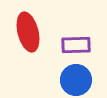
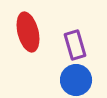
purple rectangle: moved 1 px left; rotated 76 degrees clockwise
